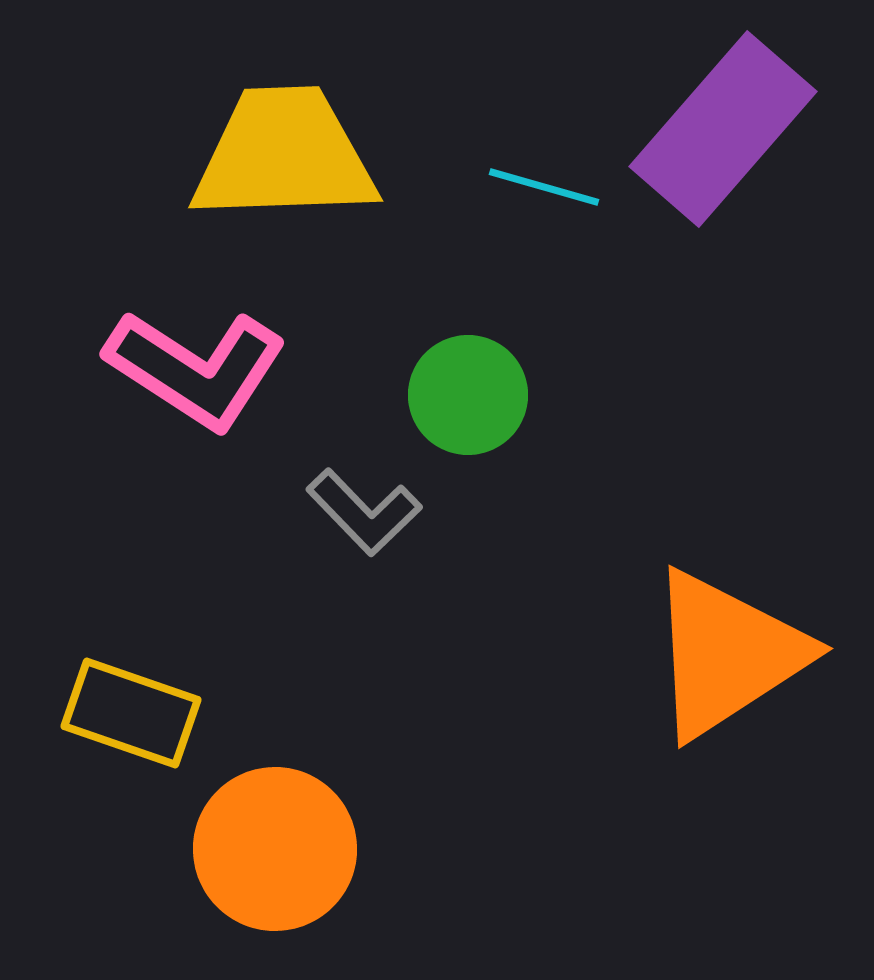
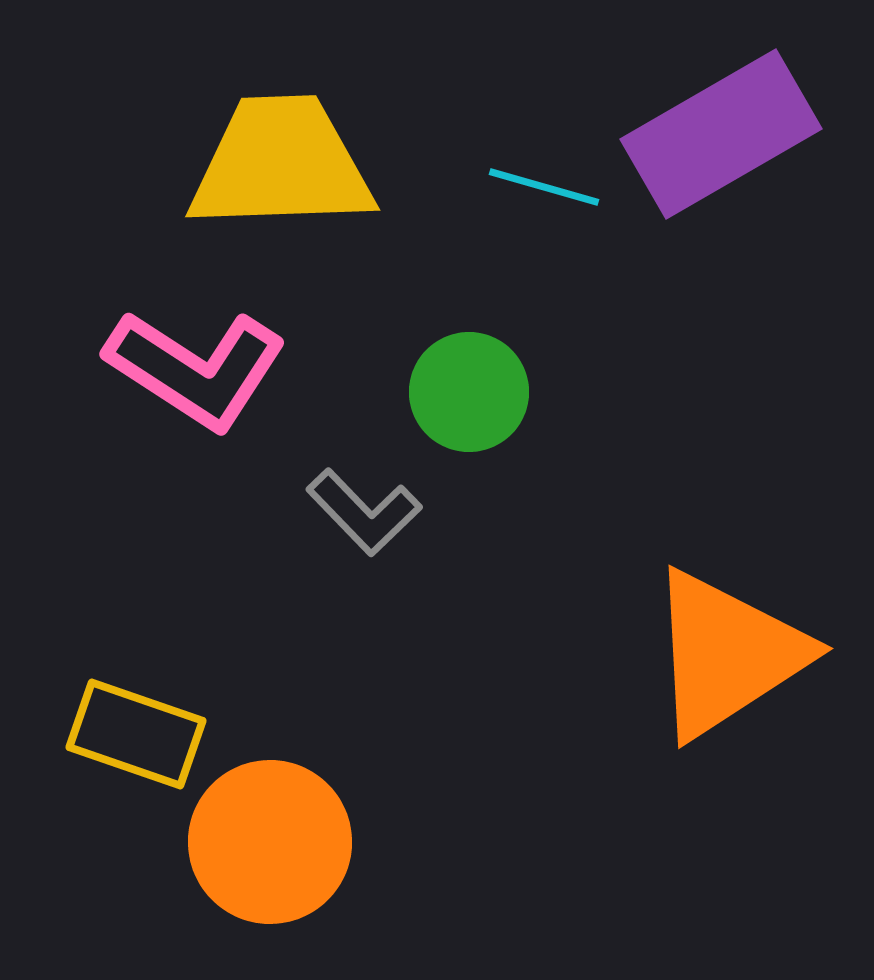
purple rectangle: moved 2 px left, 5 px down; rotated 19 degrees clockwise
yellow trapezoid: moved 3 px left, 9 px down
green circle: moved 1 px right, 3 px up
yellow rectangle: moved 5 px right, 21 px down
orange circle: moved 5 px left, 7 px up
